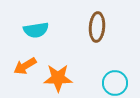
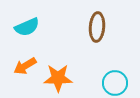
cyan semicircle: moved 9 px left, 3 px up; rotated 15 degrees counterclockwise
